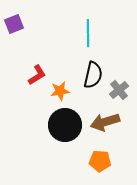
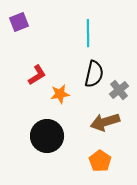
purple square: moved 5 px right, 2 px up
black semicircle: moved 1 px right, 1 px up
orange star: moved 3 px down
black circle: moved 18 px left, 11 px down
orange pentagon: rotated 30 degrees clockwise
